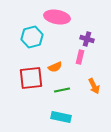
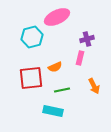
pink ellipse: rotated 35 degrees counterclockwise
purple cross: rotated 32 degrees counterclockwise
pink rectangle: moved 1 px down
cyan rectangle: moved 8 px left, 6 px up
